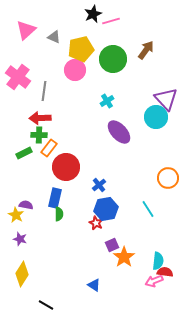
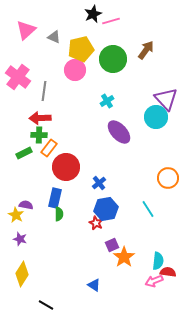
blue cross: moved 2 px up
red semicircle: moved 3 px right
